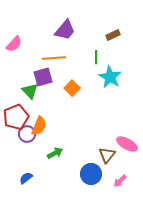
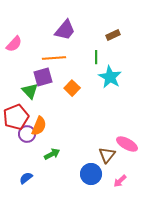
green arrow: moved 3 px left, 1 px down
